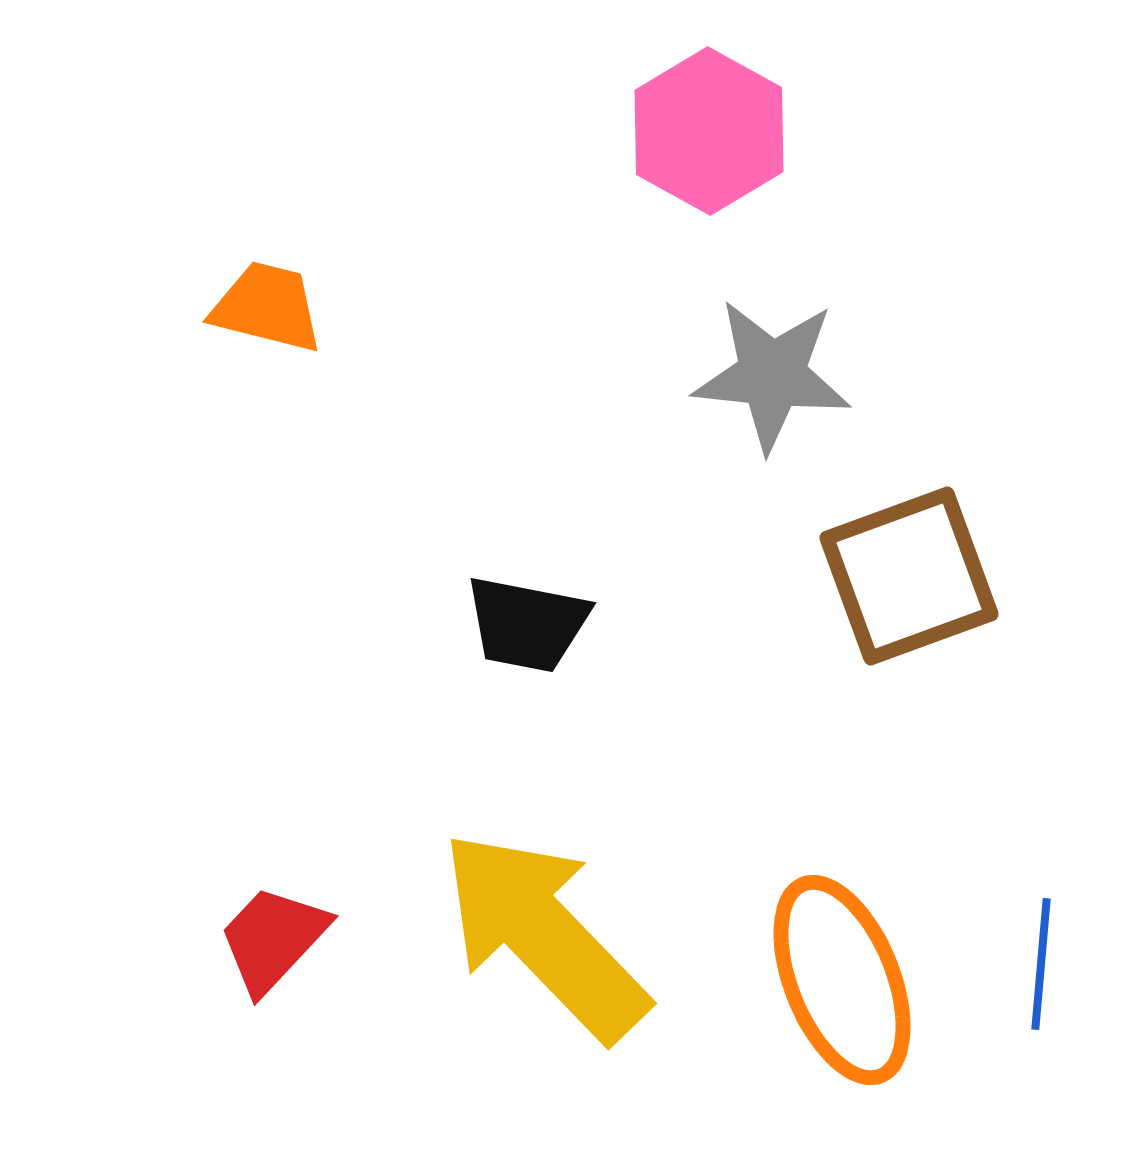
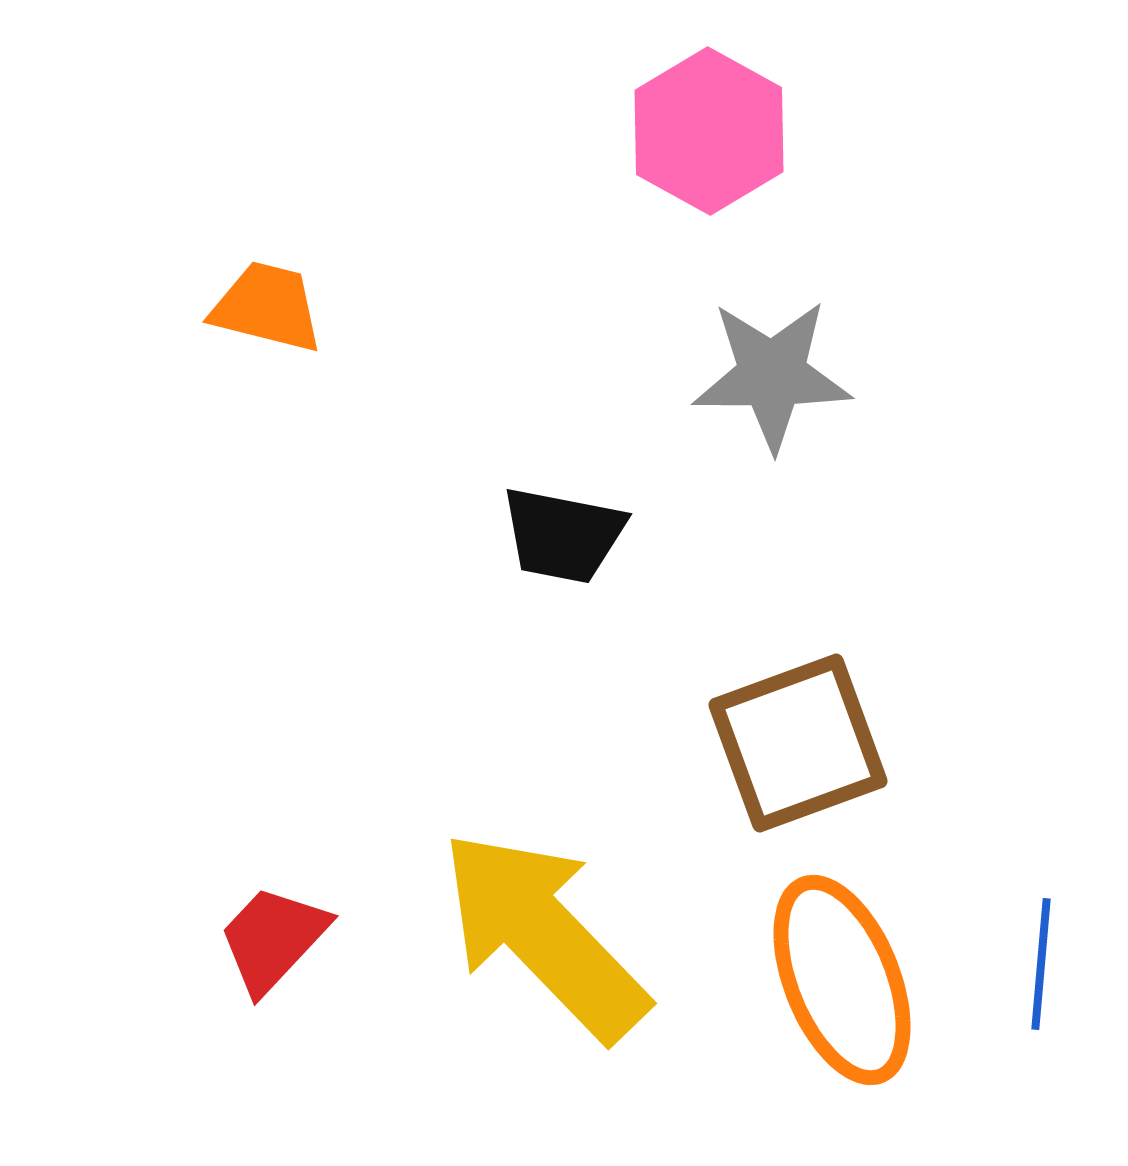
gray star: rotated 6 degrees counterclockwise
brown square: moved 111 px left, 167 px down
black trapezoid: moved 36 px right, 89 px up
